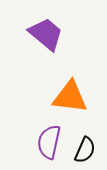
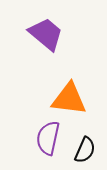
orange triangle: moved 1 px left, 2 px down
purple semicircle: moved 1 px left, 4 px up
